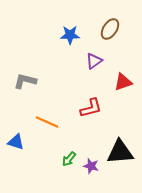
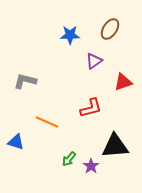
black triangle: moved 5 px left, 6 px up
purple star: rotated 21 degrees clockwise
